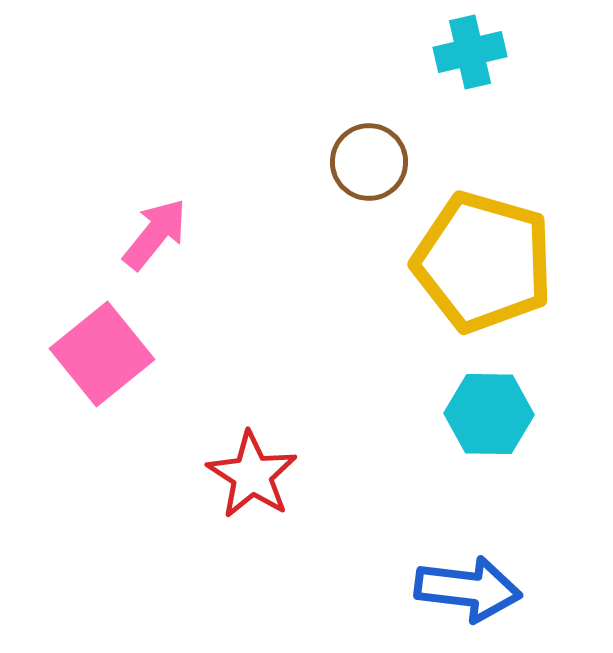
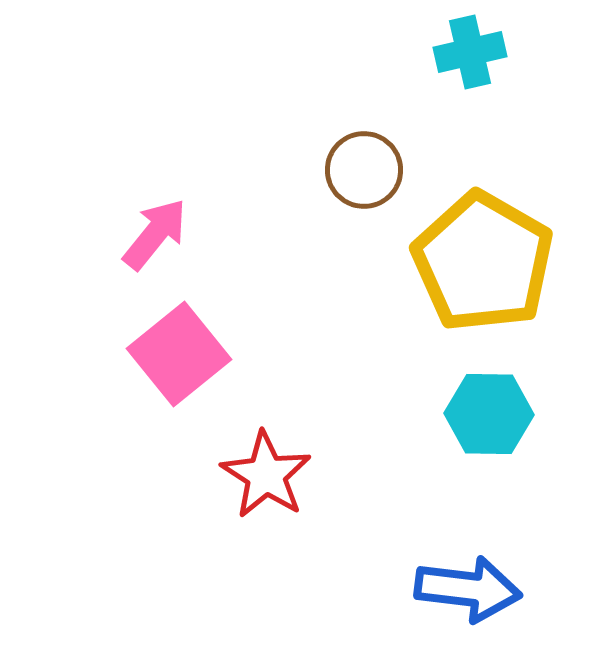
brown circle: moved 5 px left, 8 px down
yellow pentagon: rotated 14 degrees clockwise
pink square: moved 77 px right
red star: moved 14 px right
